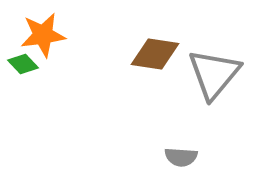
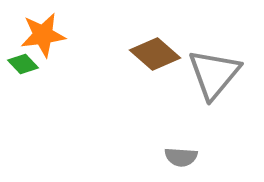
brown diamond: rotated 33 degrees clockwise
